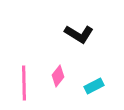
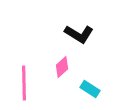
pink diamond: moved 4 px right, 9 px up; rotated 10 degrees clockwise
cyan rectangle: moved 4 px left, 3 px down; rotated 60 degrees clockwise
